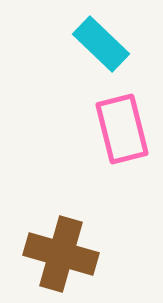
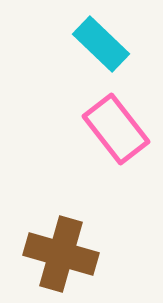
pink rectangle: moved 6 px left; rotated 24 degrees counterclockwise
